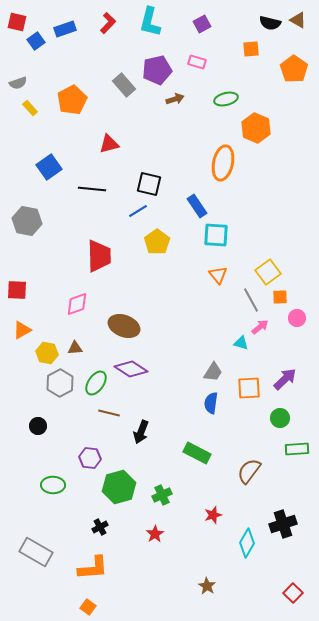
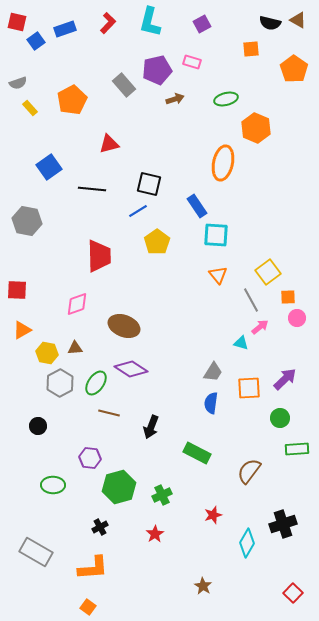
pink rectangle at (197, 62): moved 5 px left
orange square at (280, 297): moved 8 px right
black arrow at (141, 432): moved 10 px right, 5 px up
brown star at (207, 586): moved 4 px left
